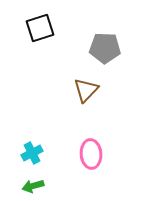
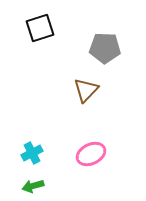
pink ellipse: rotated 68 degrees clockwise
